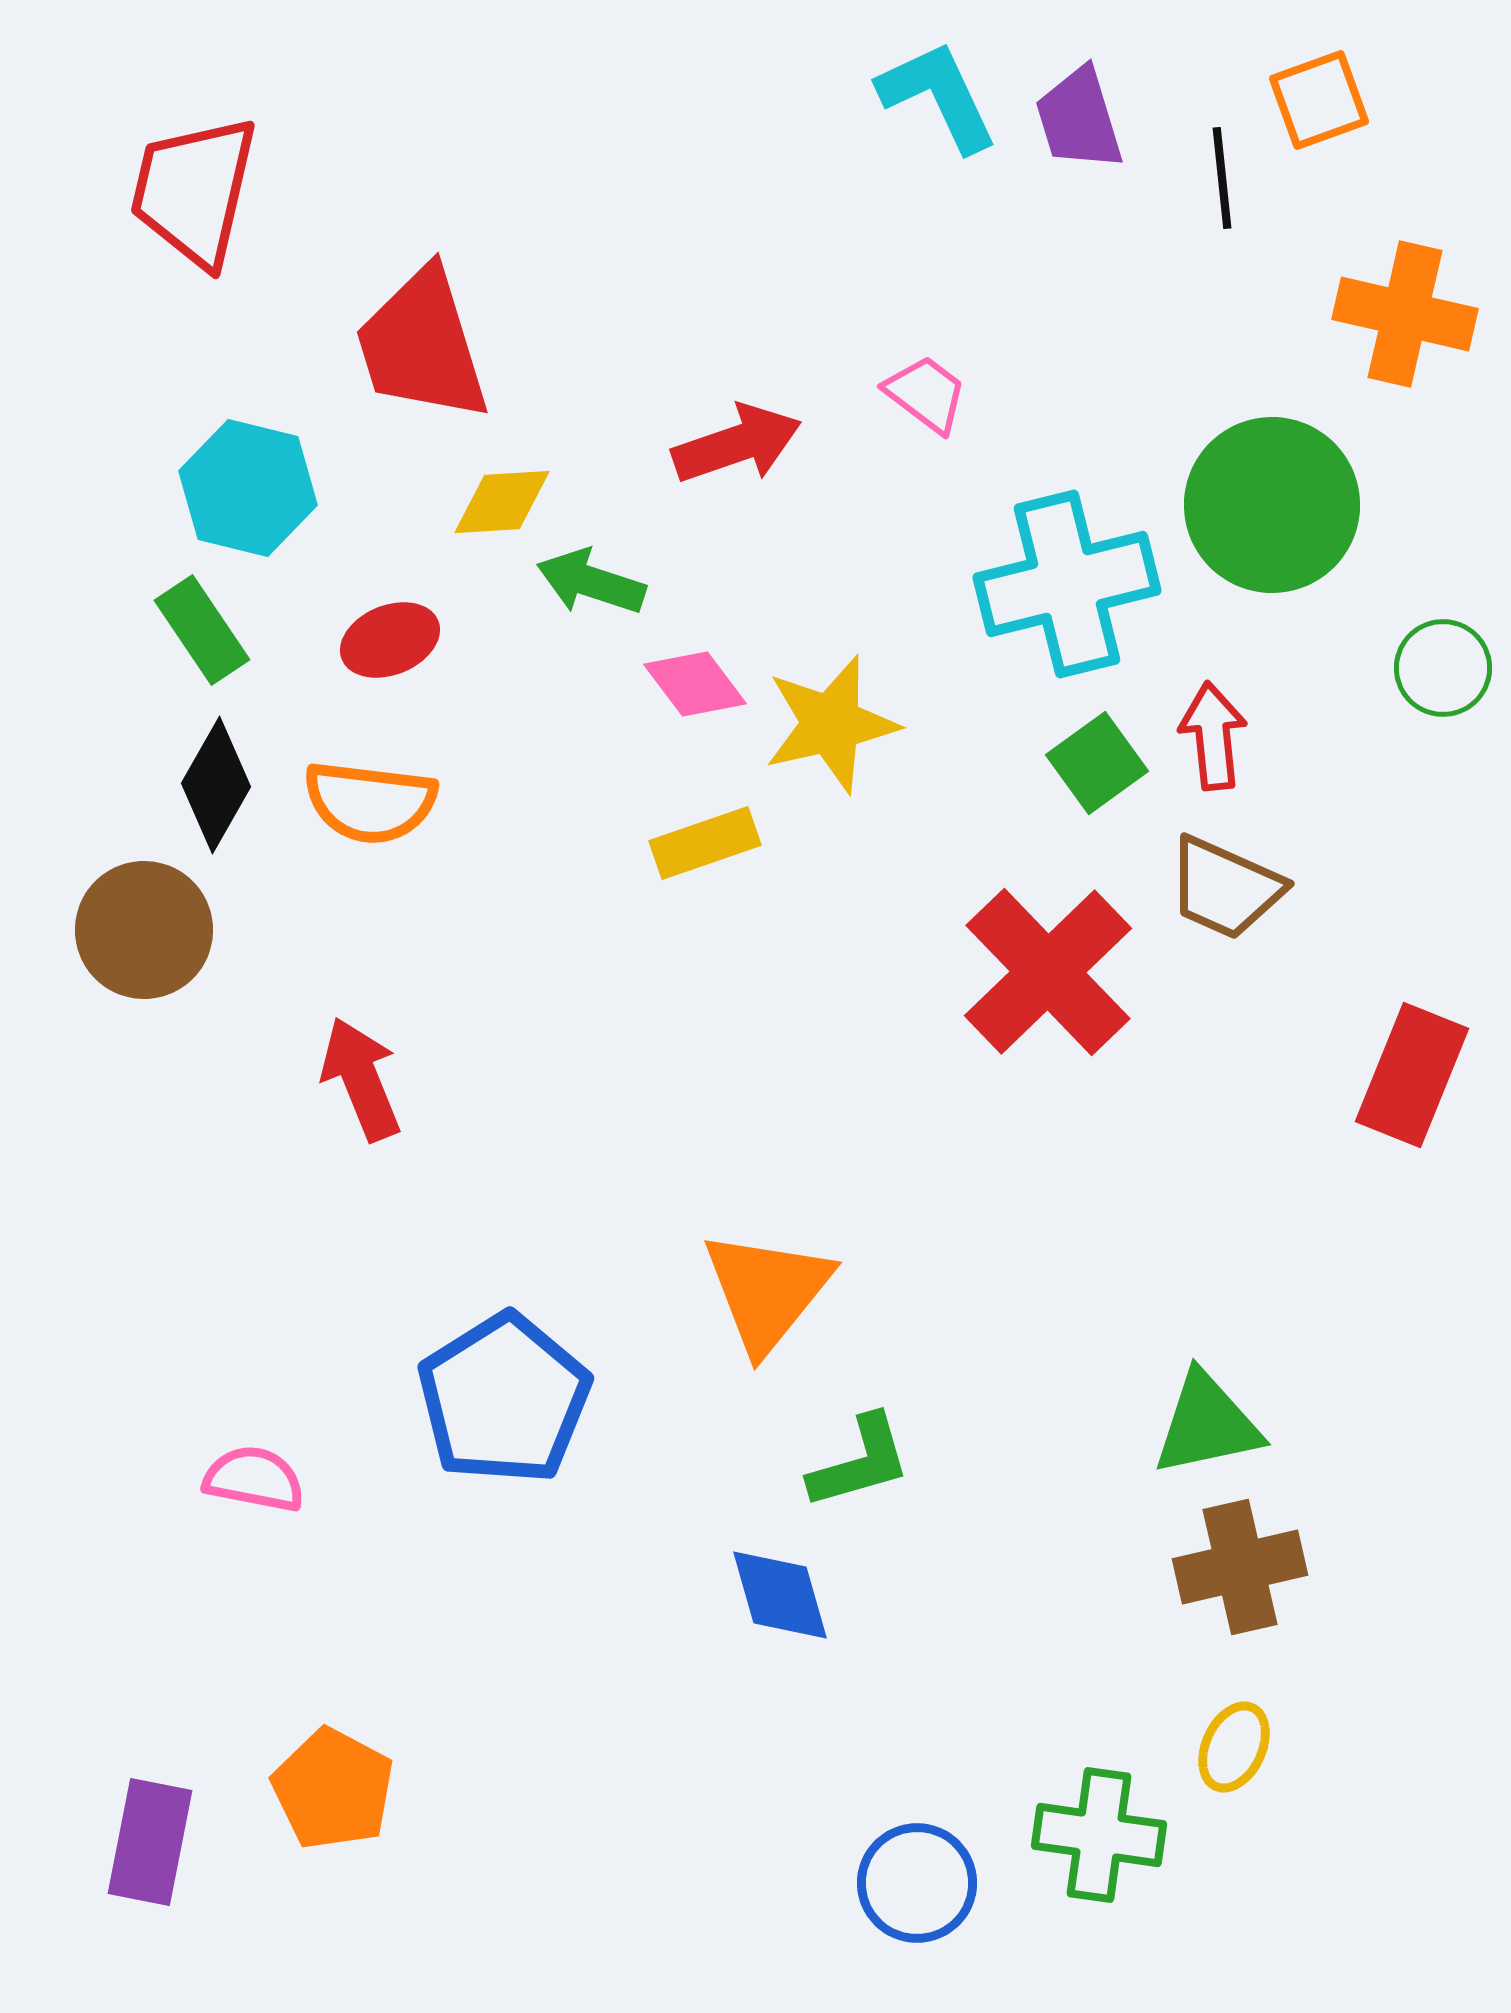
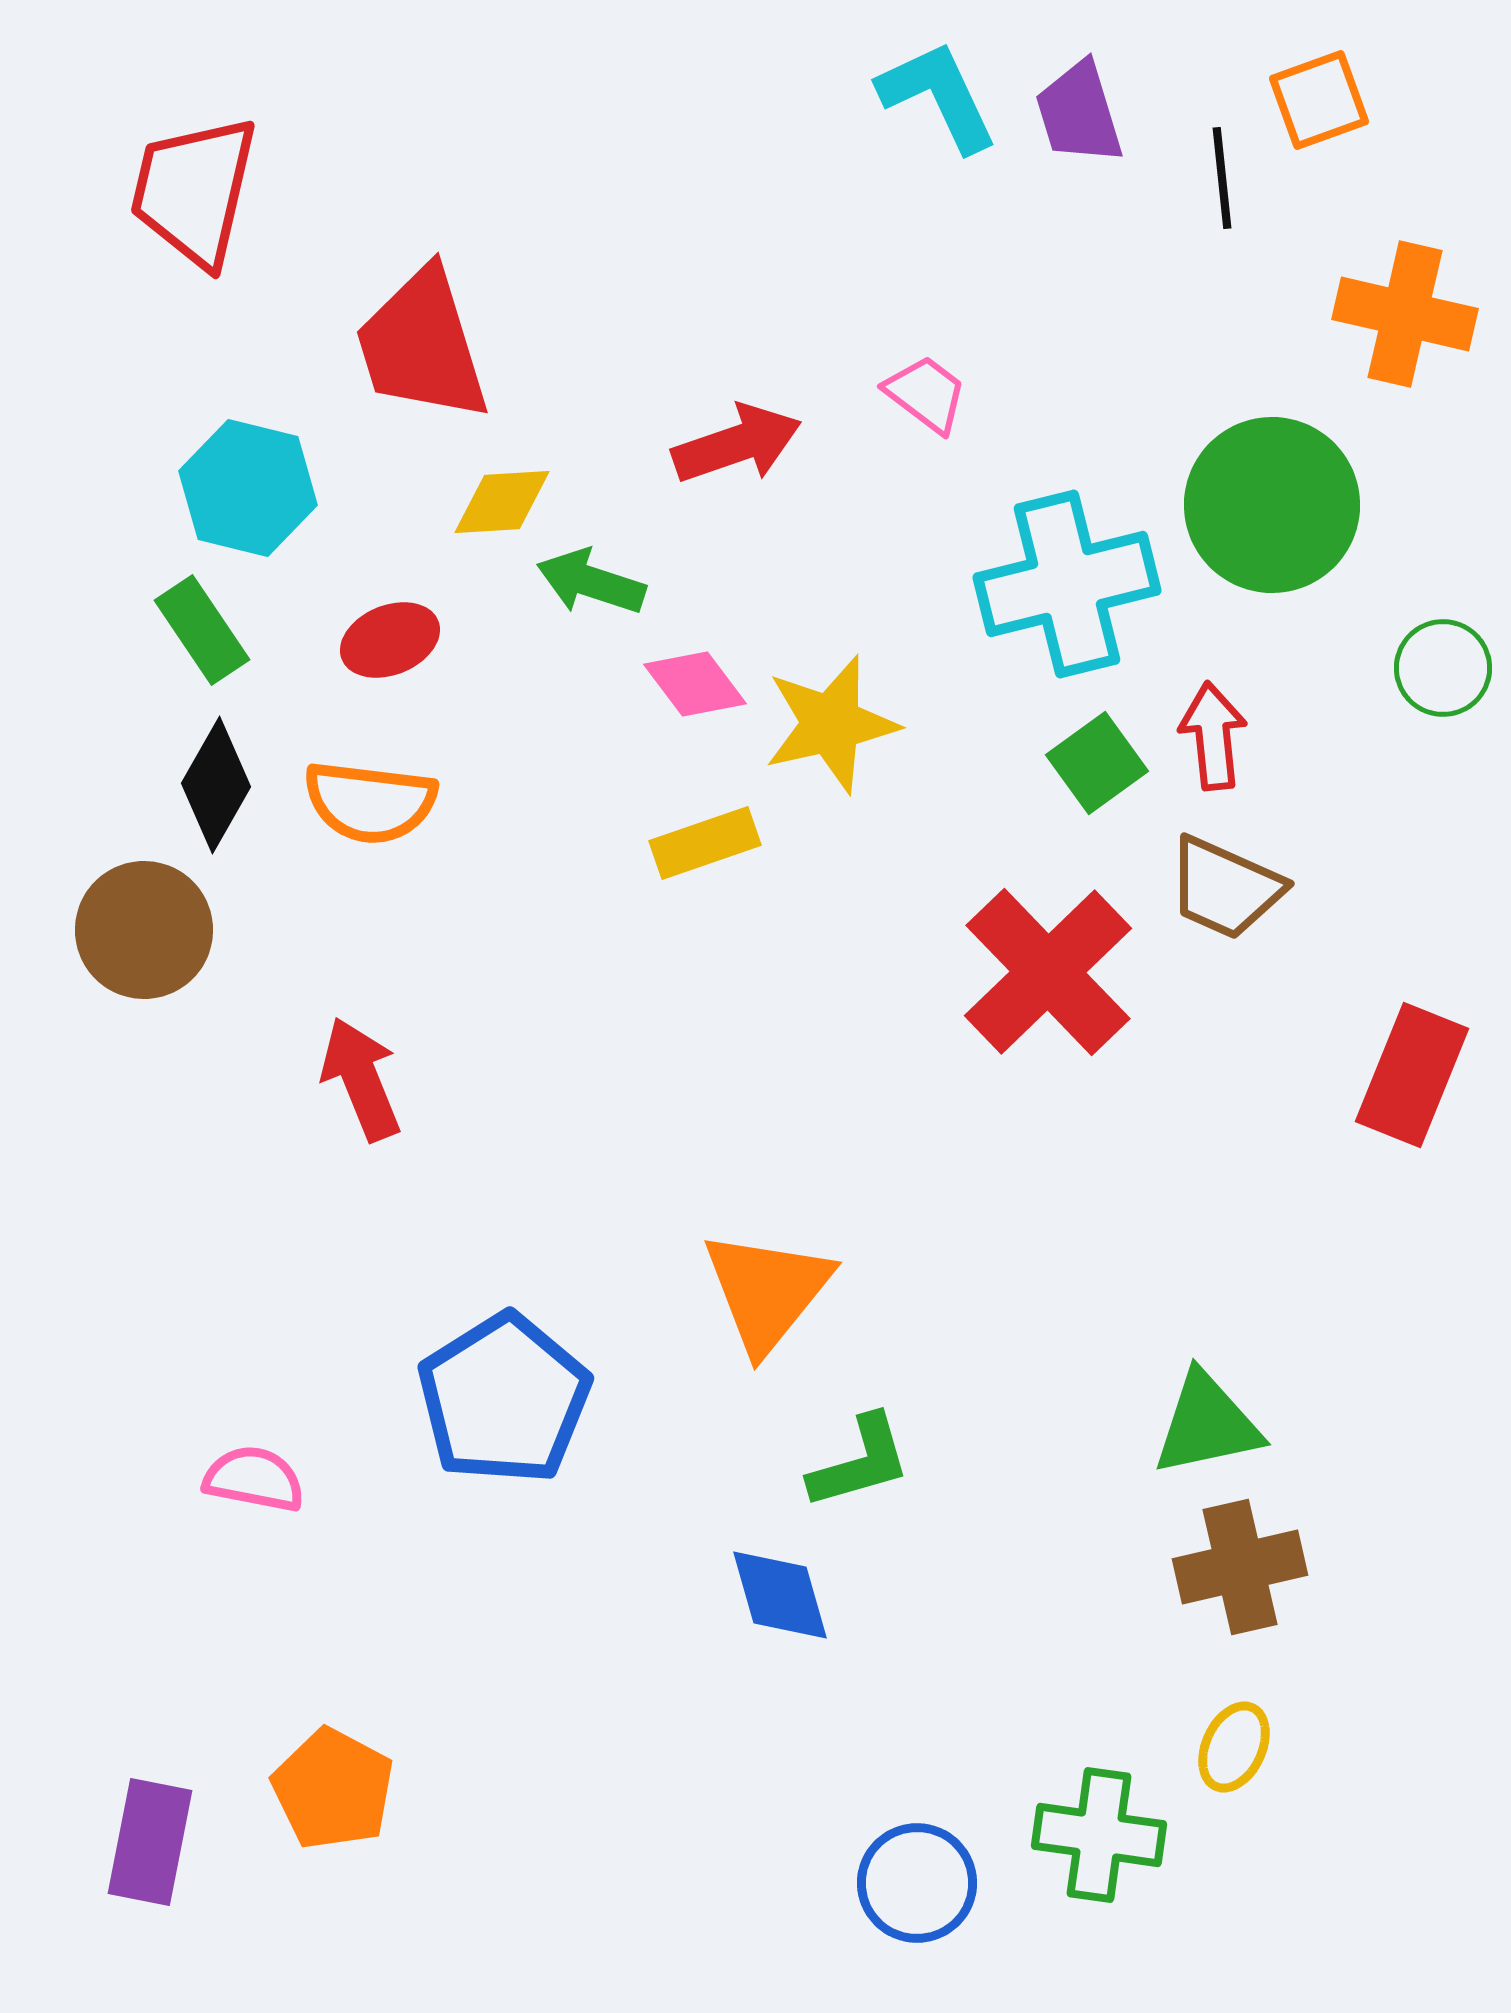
purple trapezoid at (1079, 119): moved 6 px up
